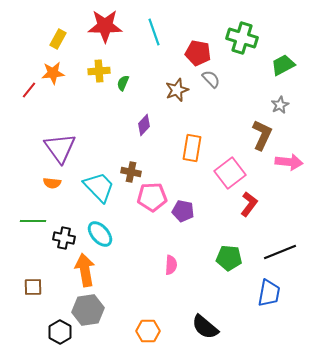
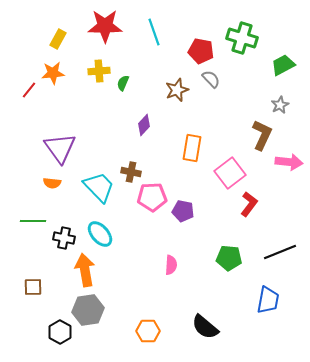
red pentagon: moved 3 px right, 2 px up
blue trapezoid: moved 1 px left, 7 px down
